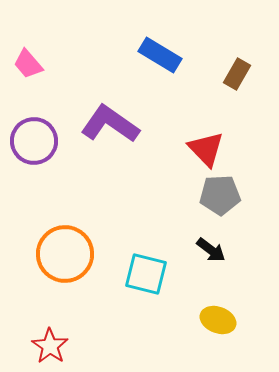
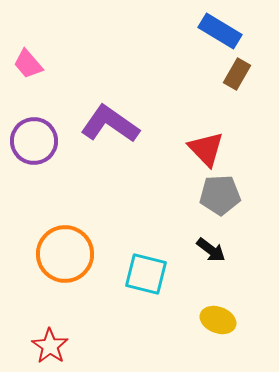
blue rectangle: moved 60 px right, 24 px up
